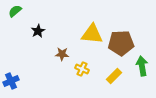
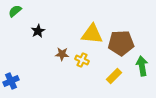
yellow cross: moved 9 px up
